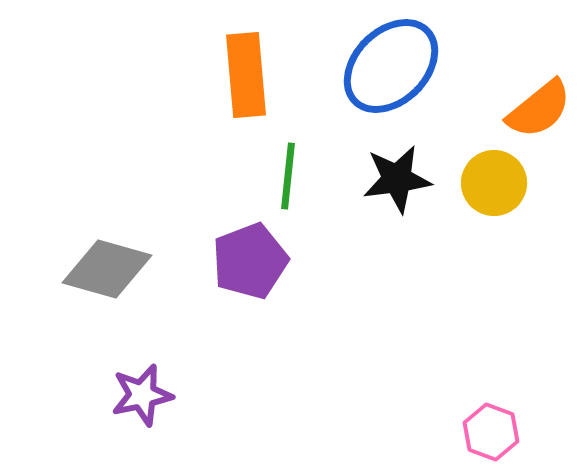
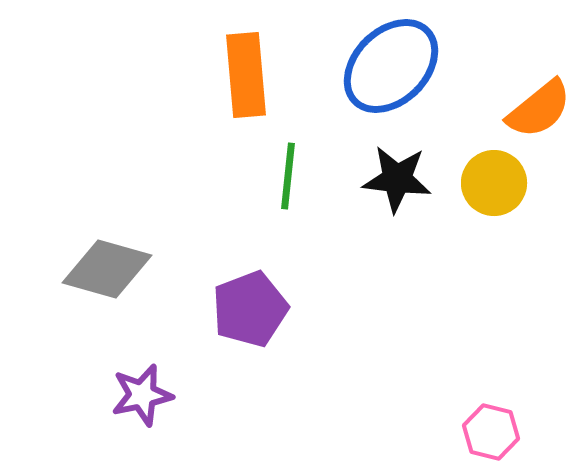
black star: rotated 14 degrees clockwise
purple pentagon: moved 48 px down
pink hexagon: rotated 6 degrees counterclockwise
